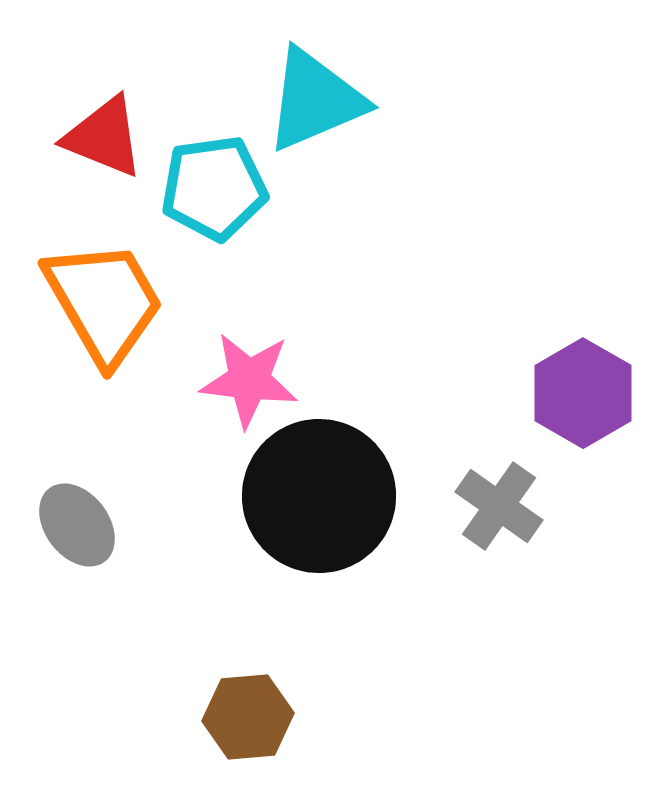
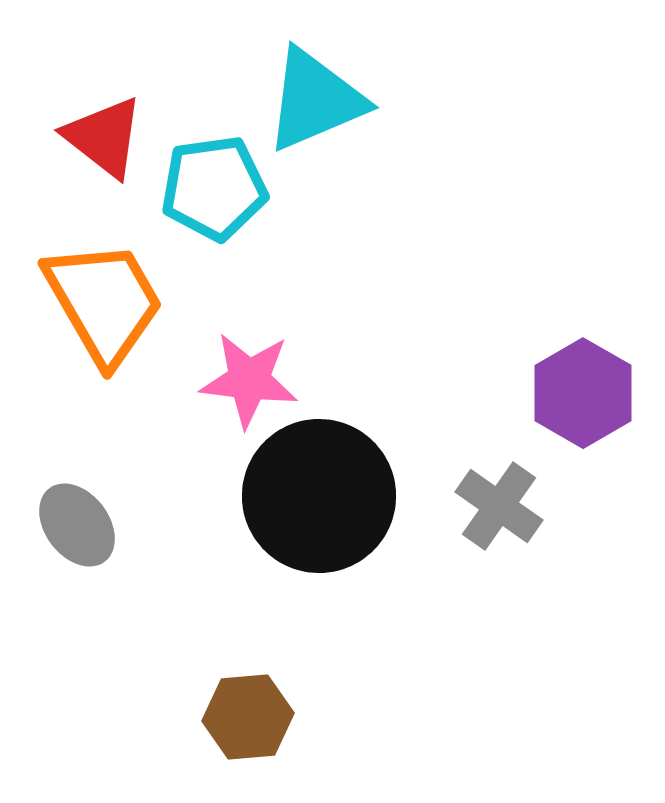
red triangle: rotated 16 degrees clockwise
